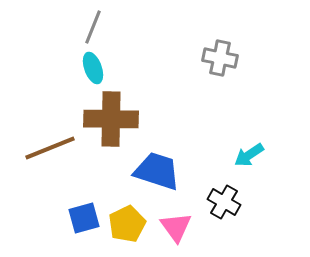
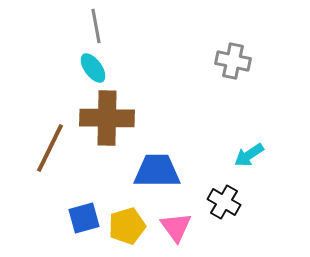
gray line: moved 3 px right, 1 px up; rotated 32 degrees counterclockwise
gray cross: moved 13 px right, 3 px down
cyan ellipse: rotated 16 degrees counterclockwise
brown cross: moved 4 px left, 1 px up
brown line: rotated 42 degrees counterclockwise
blue trapezoid: rotated 18 degrees counterclockwise
yellow pentagon: moved 2 px down; rotated 9 degrees clockwise
